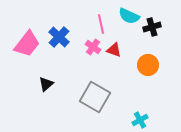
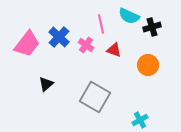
pink cross: moved 7 px left, 2 px up
